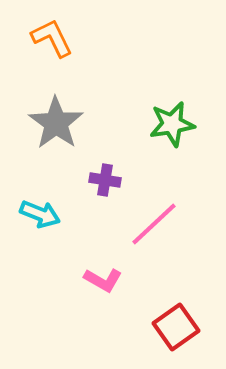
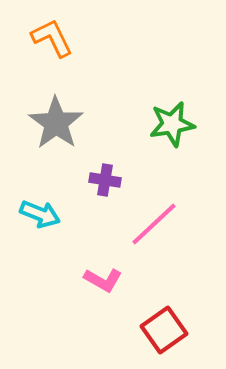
red square: moved 12 px left, 3 px down
